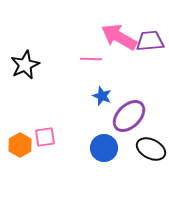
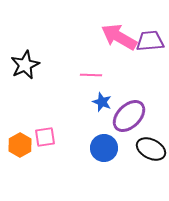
pink line: moved 16 px down
blue star: moved 6 px down
